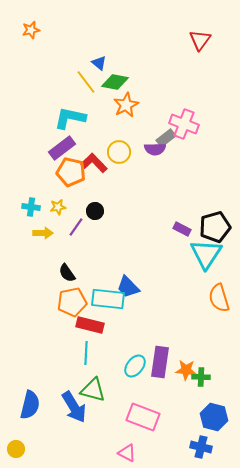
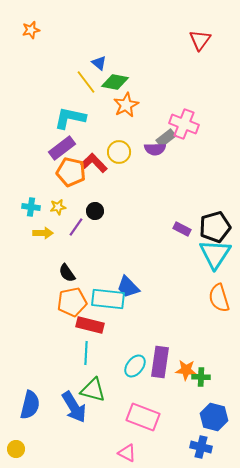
cyan triangle at (206, 254): moved 9 px right
